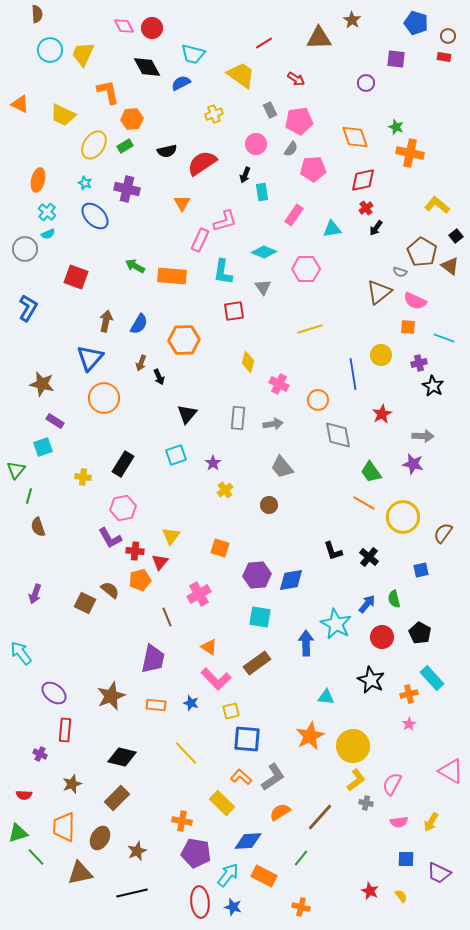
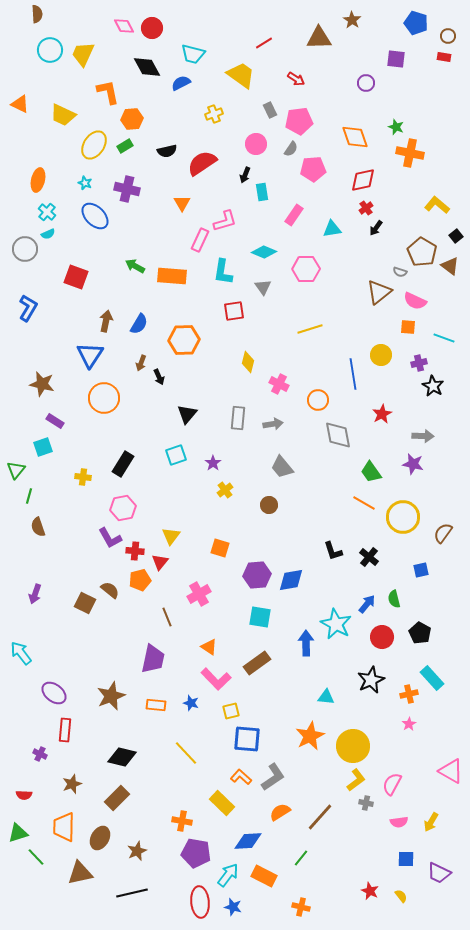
blue triangle at (90, 358): moved 3 px up; rotated 8 degrees counterclockwise
black star at (371, 680): rotated 20 degrees clockwise
